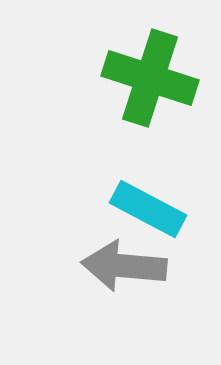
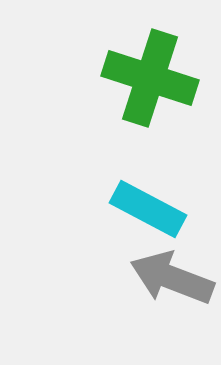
gray arrow: moved 48 px right, 12 px down; rotated 16 degrees clockwise
